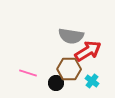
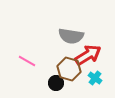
red arrow: moved 4 px down
brown hexagon: rotated 15 degrees clockwise
pink line: moved 1 px left, 12 px up; rotated 12 degrees clockwise
cyan cross: moved 3 px right, 3 px up
